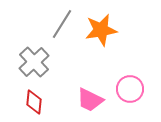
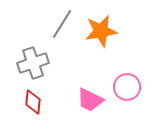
orange star: moved 1 px down
gray cross: moved 1 px left, 1 px down; rotated 24 degrees clockwise
pink circle: moved 3 px left, 2 px up
red diamond: moved 1 px left
